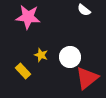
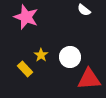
pink star: moved 2 px left; rotated 15 degrees clockwise
yellow star: rotated 16 degrees clockwise
yellow rectangle: moved 2 px right, 2 px up
red triangle: moved 2 px right, 1 px down; rotated 35 degrees clockwise
